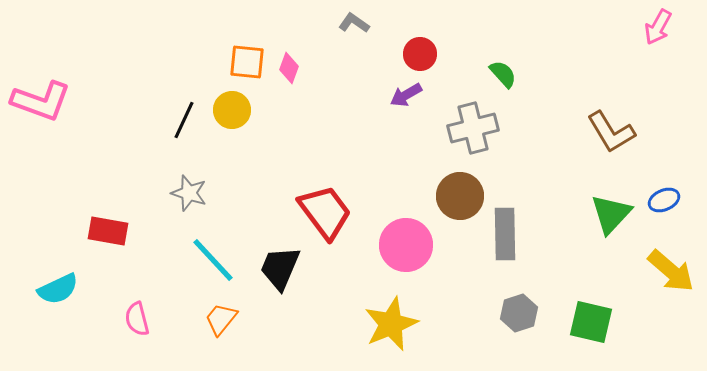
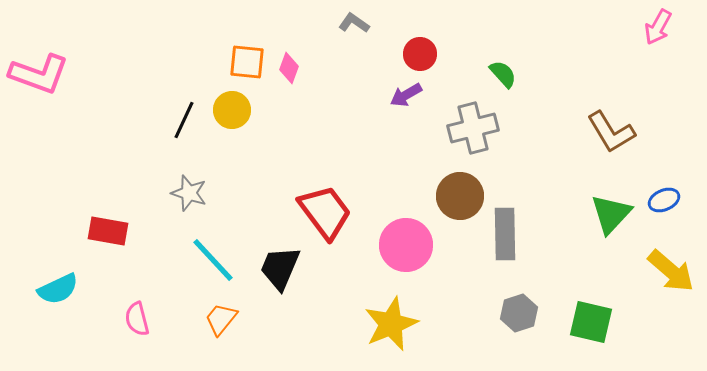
pink L-shape: moved 2 px left, 27 px up
